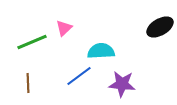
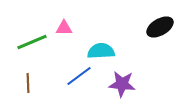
pink triangle: rotated 42 degrees clockwise
